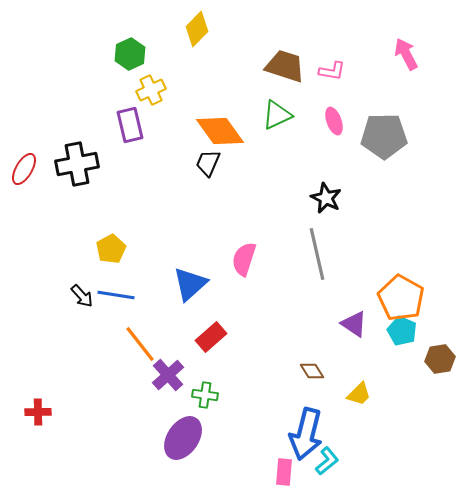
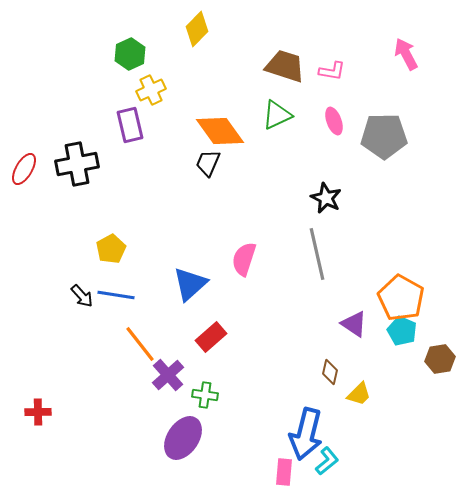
brown diamond: moved 18 px right, 1 px down; rotated 45 degrees clockwise
